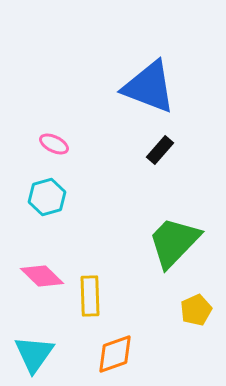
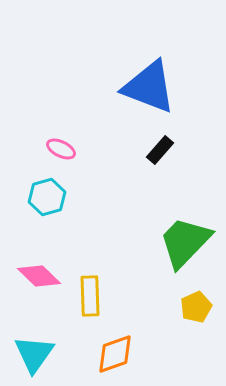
pink ellipse: moved 7 px right, 5 px down
green trapezoid: moved 11 px right
pink diamond: moved 3 px left
yellow pentagon: moved 3 px up
